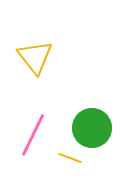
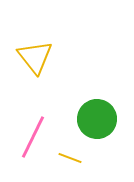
green circle: moved 5 px right, 9 px up
pink line: moved 2 px down
